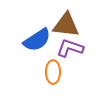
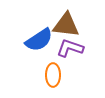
blue semicircle: moved 2 px right
orange ellipse: moved 3 px down
